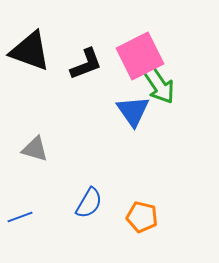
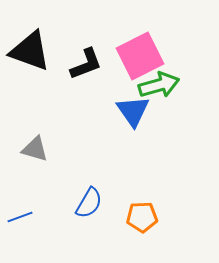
green arrow: rotated 72 degrees counterclockwise
orange pentagon: rotated 16 degrees counterclockwise
